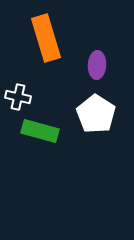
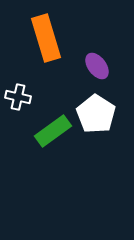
purple ellipse: moved 1 px down; rotated 40 degrees counterclockwise
green rectangle: moved 13 px right; rotated 51 degrees counterclockwise
